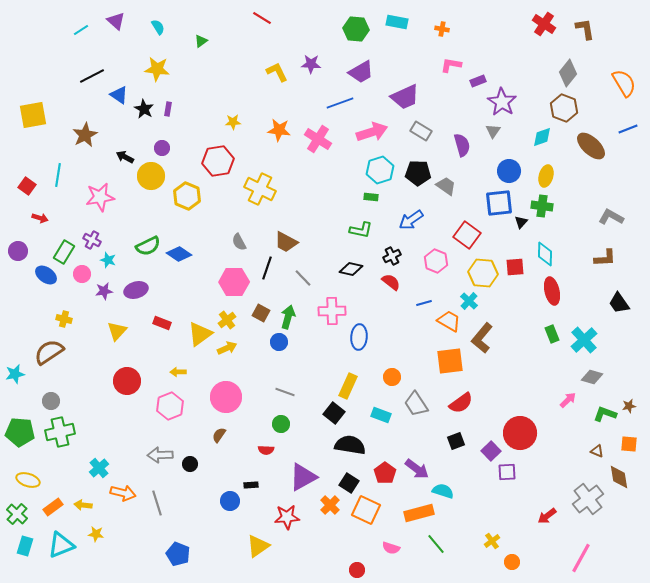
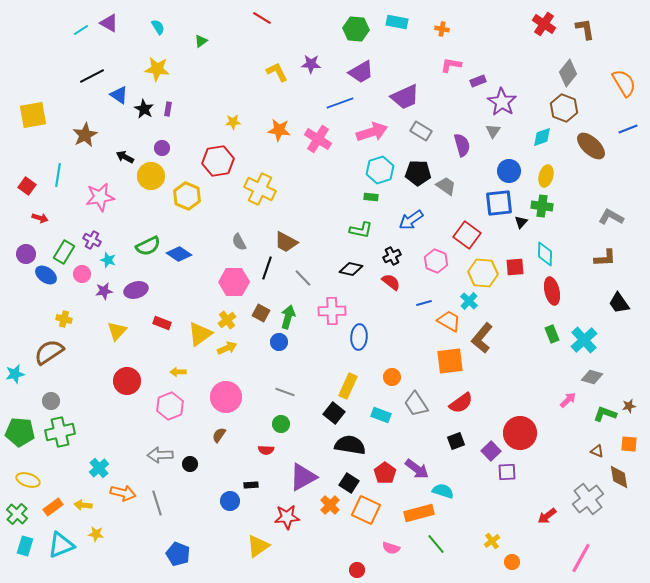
purple triangle at (116, 21): moved 7 px left, 2 px down; rotated 12 degrees counterclockwise
purple circle at (18, 251): moved 8 px right, 3 px down
